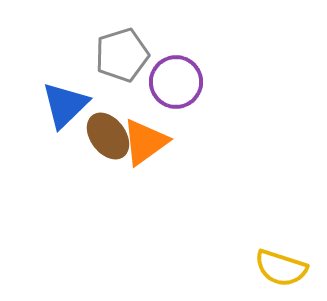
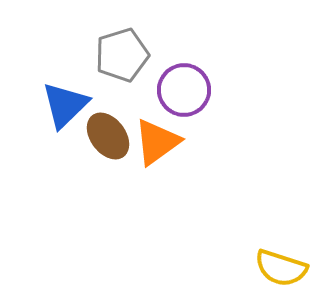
purple circle: moved 8 px right, 8 px down
orange triangle: moved 12 px right
